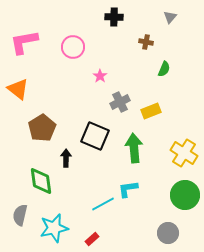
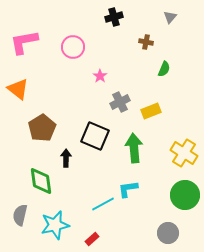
black cross: rotated 18 degrees counterclockwise
cyan star: moved 1 px right, 3 px up
